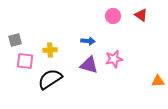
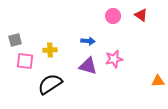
purple triangle: moved 1 px left, 1 px down
black semicircle: moved 5 px down
